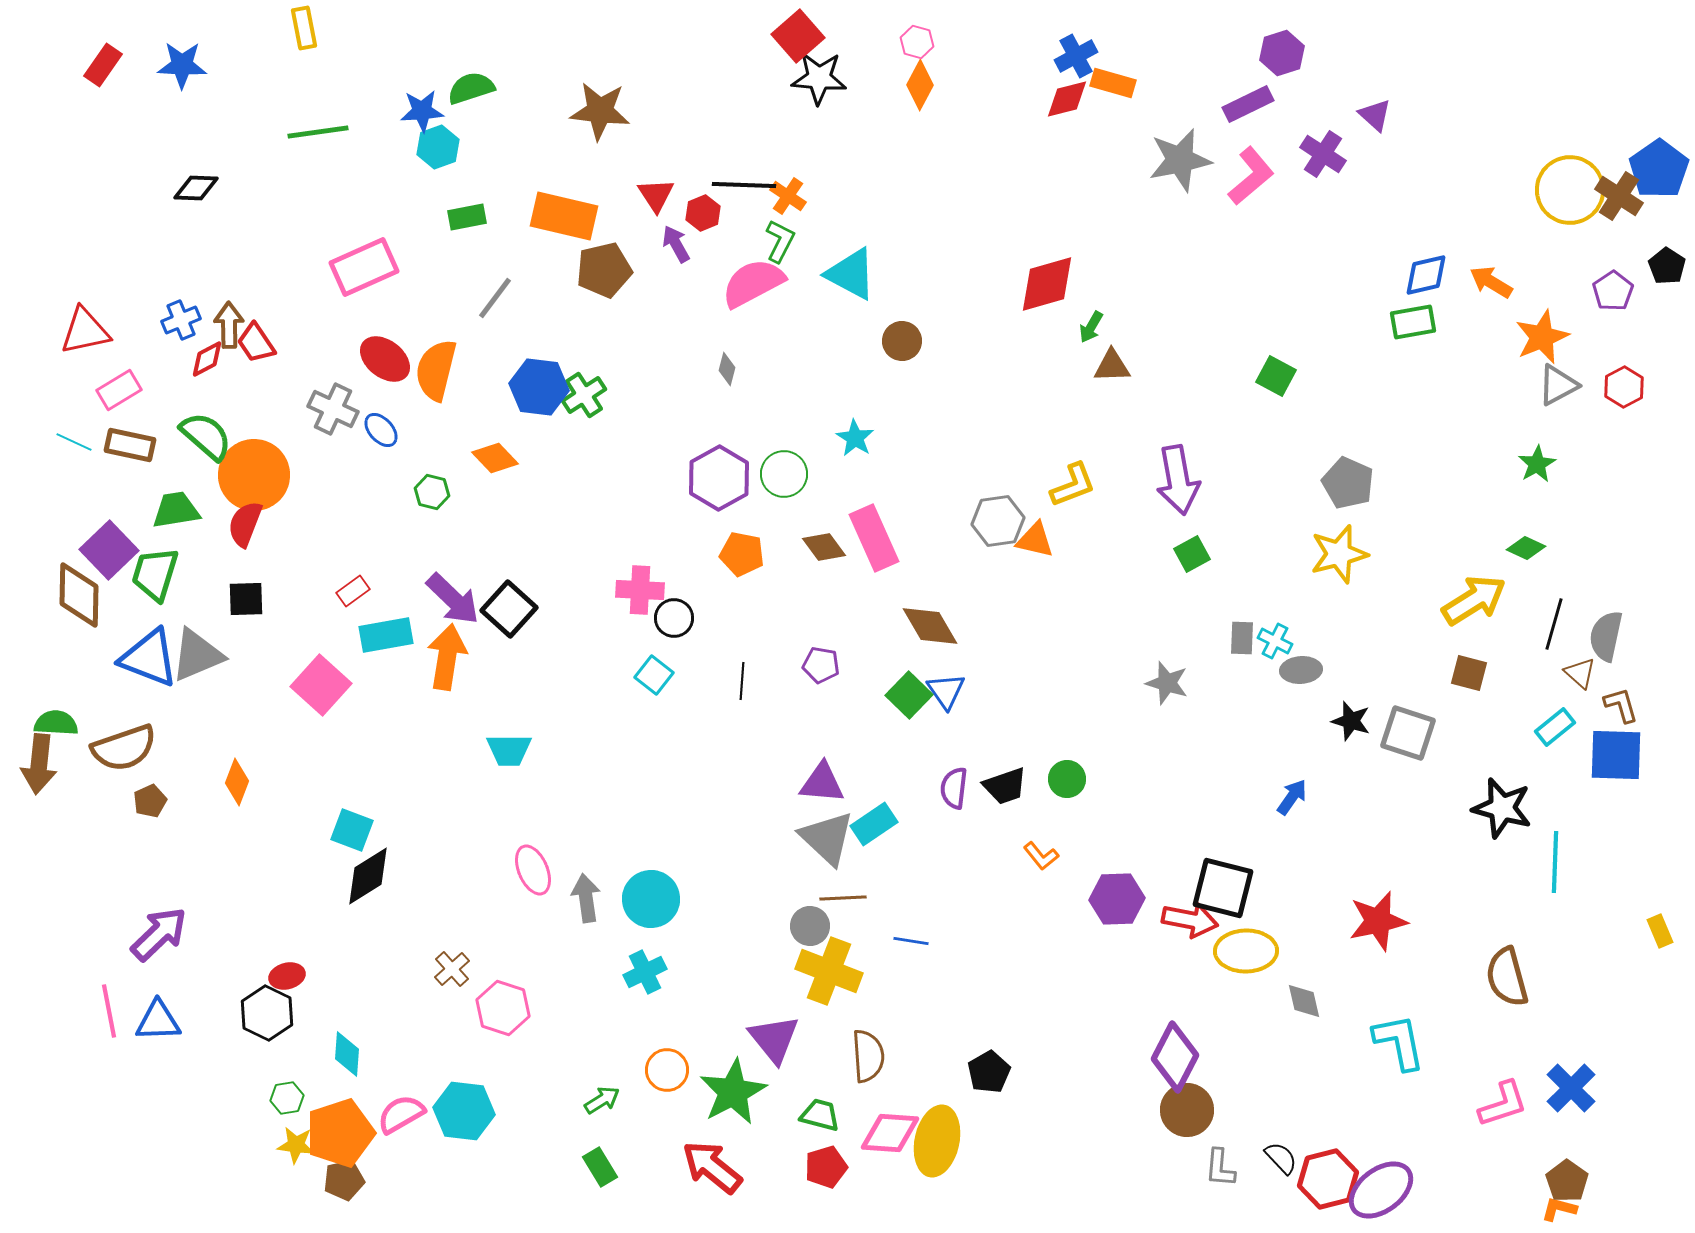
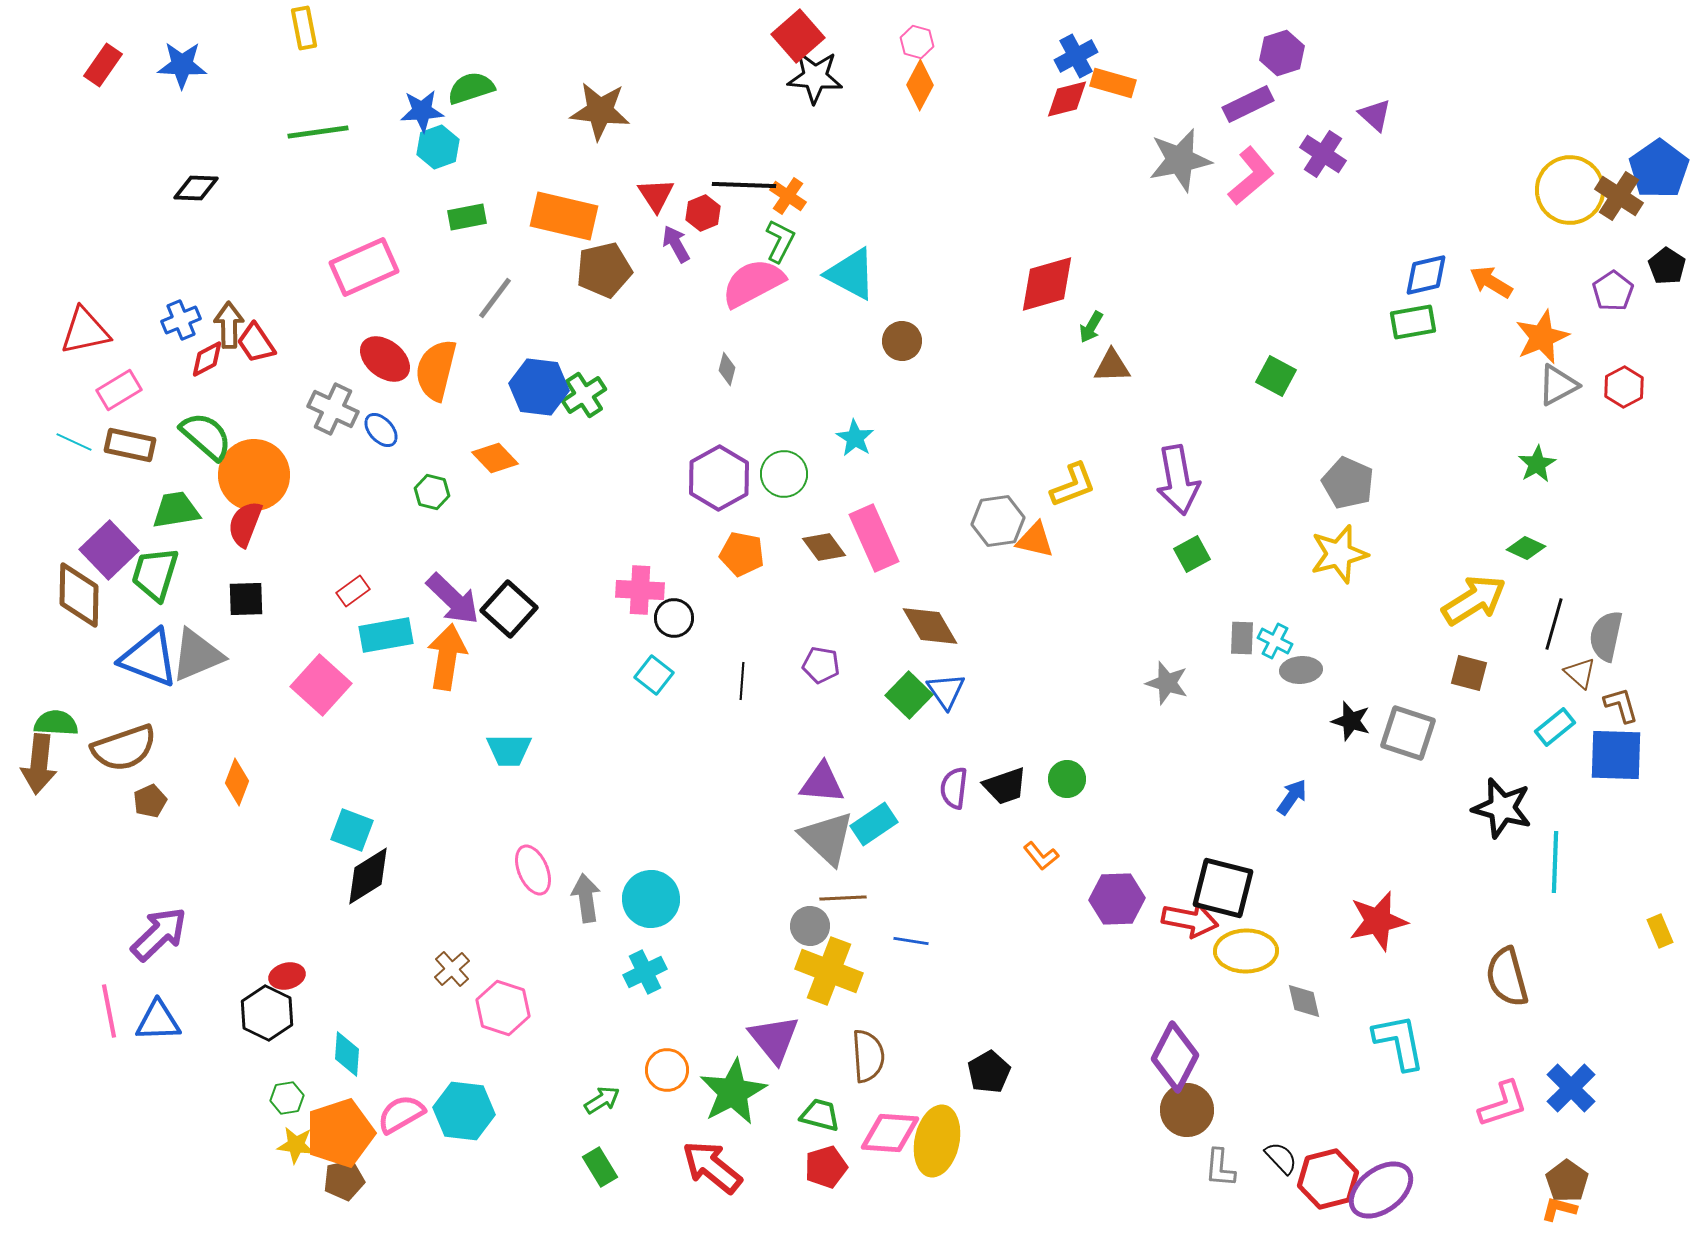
black star at (819, 78): moved 4 px left, 1 px up
